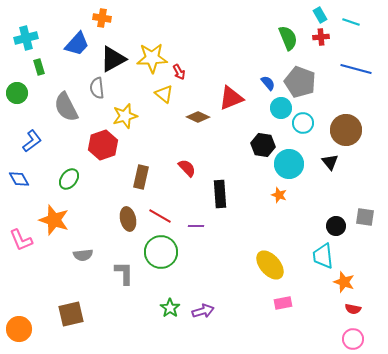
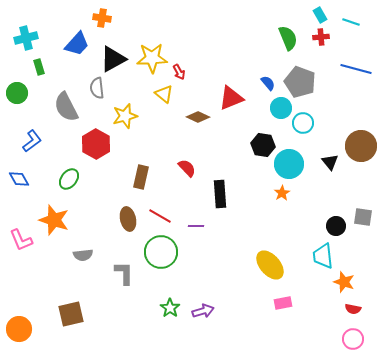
brown circle at (346, 130): moved 15 px right, 16 px down
red hexagon at (103, 145): moved 7 px left, 1 px up; rotated 12 degrees counterclockwise
orange star at (279, 195): moved 3 px right, 2 px up; rotated 21 degrees clockwise
gray square at (365, 217): moved 2 px left
